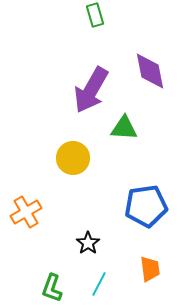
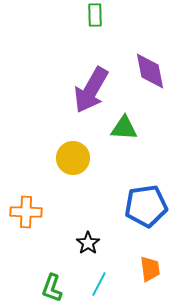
green rectangle: rotated 15 degrees clockwise
orange cross: rotated 32 degrees clockwise
